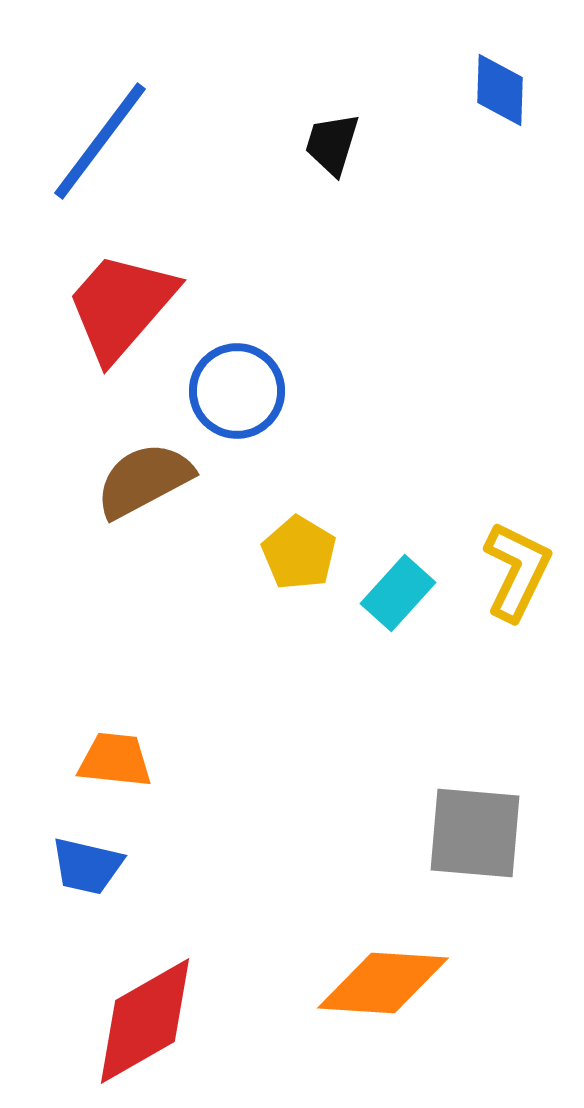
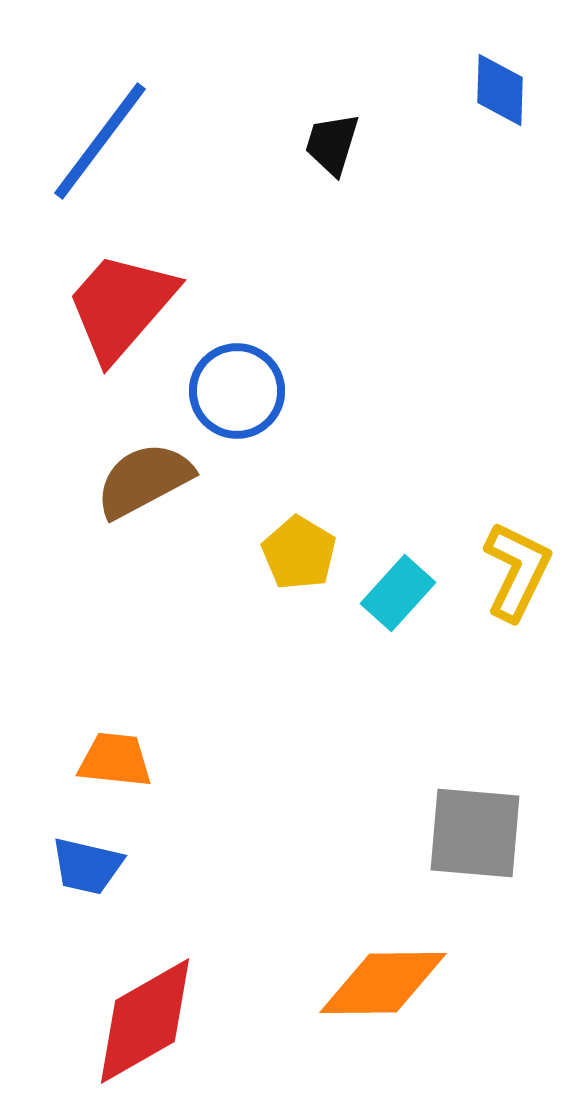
orange diamond: rotated 4 degrees counterclockwise
